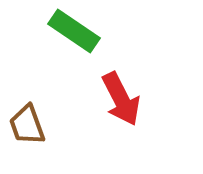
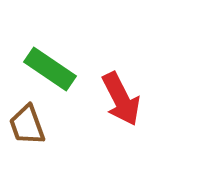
green rectangle: moved 24 px left, 38 px down
